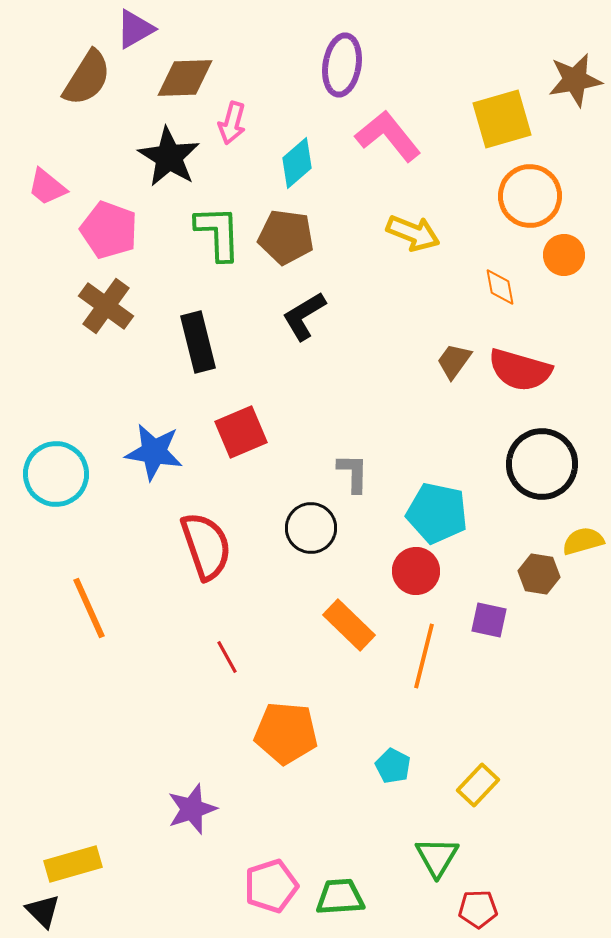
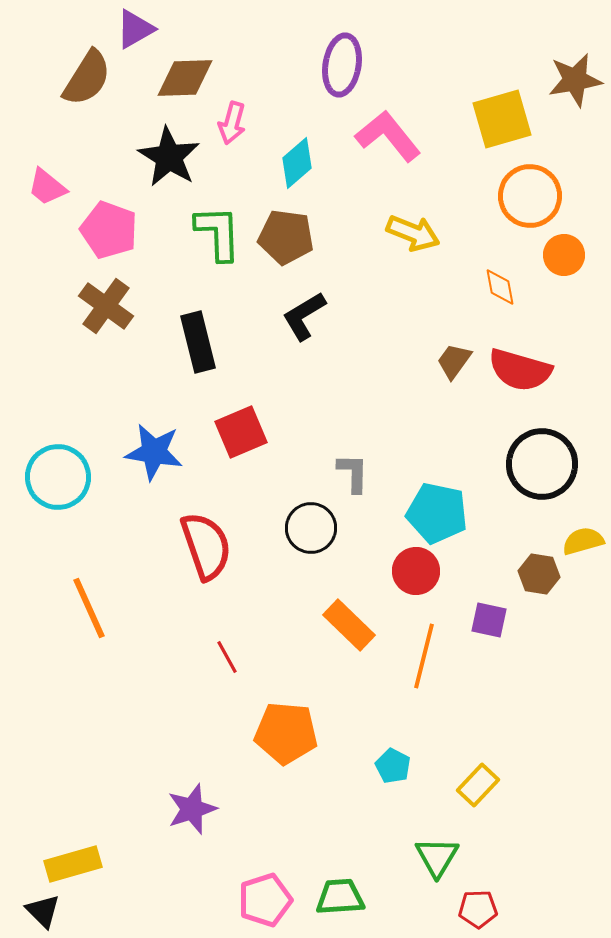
cyan circle at (56, 474): moved 2 px right, 3 px down
pink pentagon at (271, 886): moved 6 px left, 14 px down
